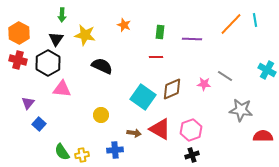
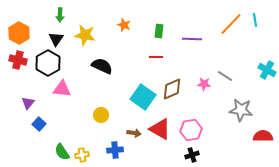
green arrow: moved 2 px left
green rectangle: moved 1 px left, 1 px up
pink hexagon: rotated 10 degrees clockwise
